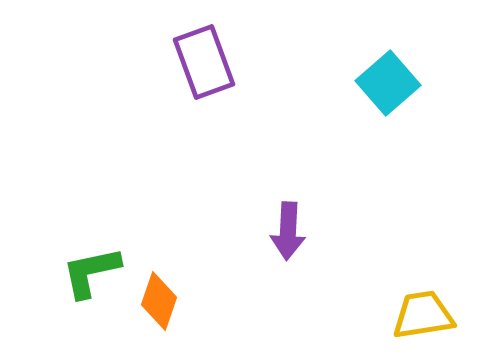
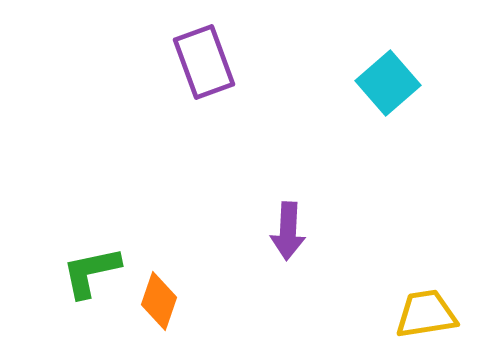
yellow trapezoid: moved 3 px right, 1 px up
